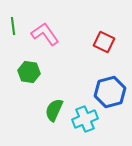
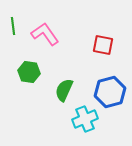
red square: moved 1 px left, 3 px down; rotated 15 degrees counterclockwise
green semicircle: moved 10 px right, 20 px up
